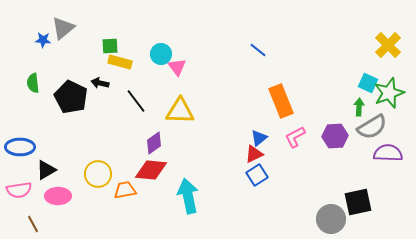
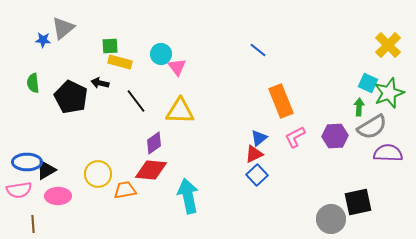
blue ellipse: moved 7 px right, 15 px down
blue square: rotated 10 degrees counterclockwise
brown line: rotated 24 degrees clockwise
